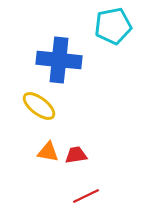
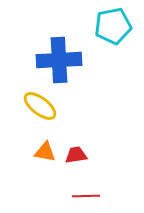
blue cross: rotated 9 degrees counterclockwise
yellow ellipse: moved 1 px right
orange triangle: moved 3 px left
red line: rotated 24 degrees clockwise
